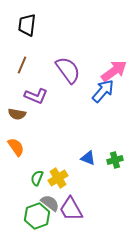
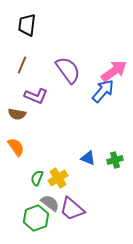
purple trapezoid: moved 1 px right; rotated 20 degrees counterclockwise
green hexagon: moved 1 px left, 2 px down
